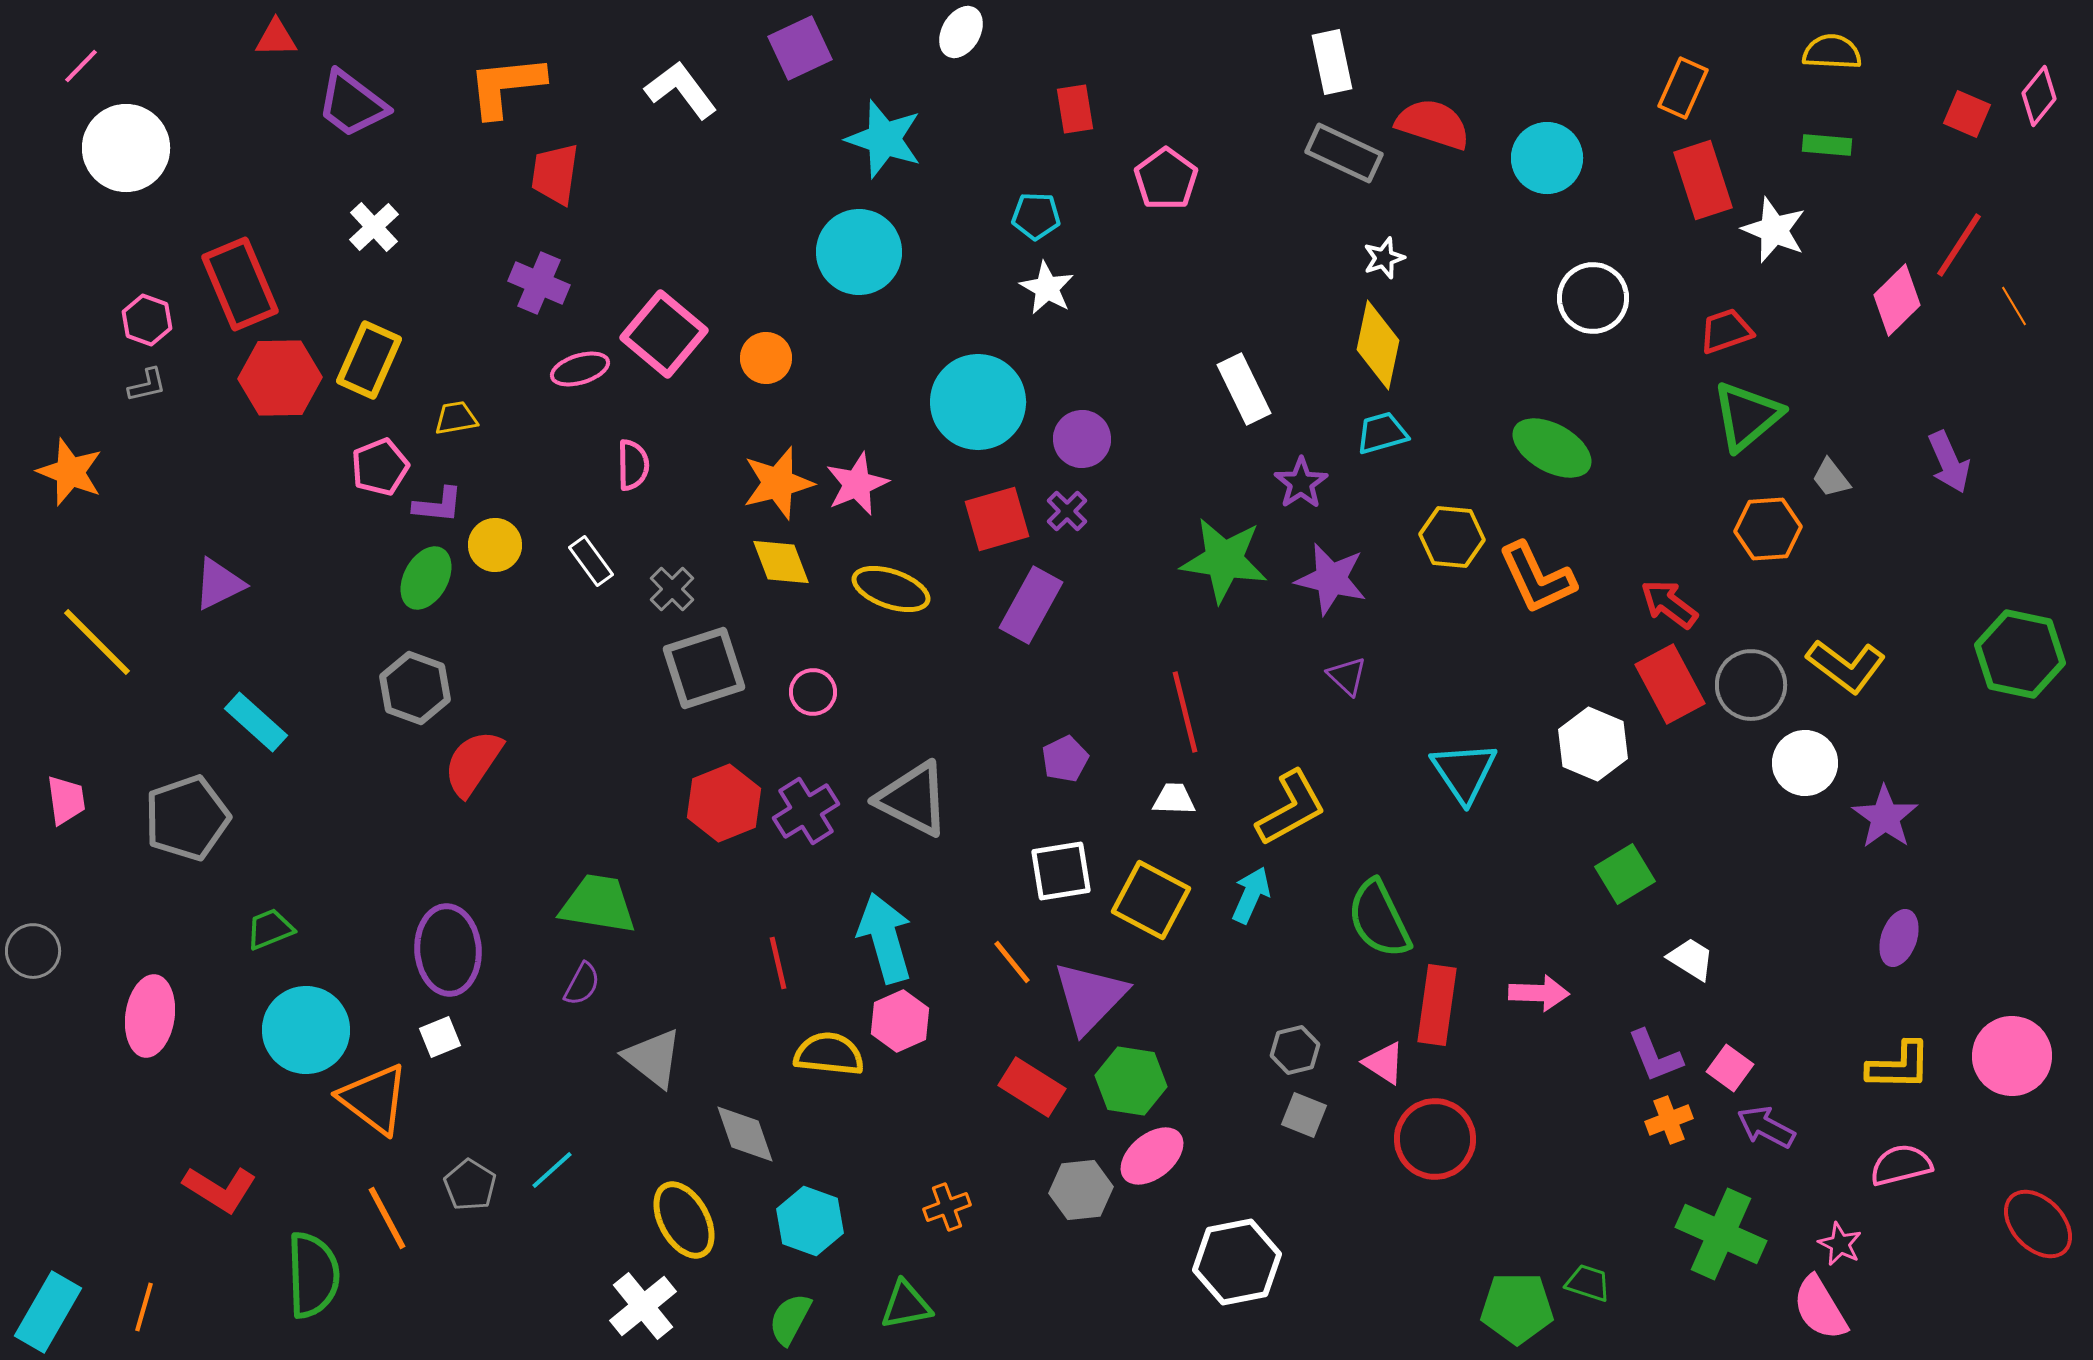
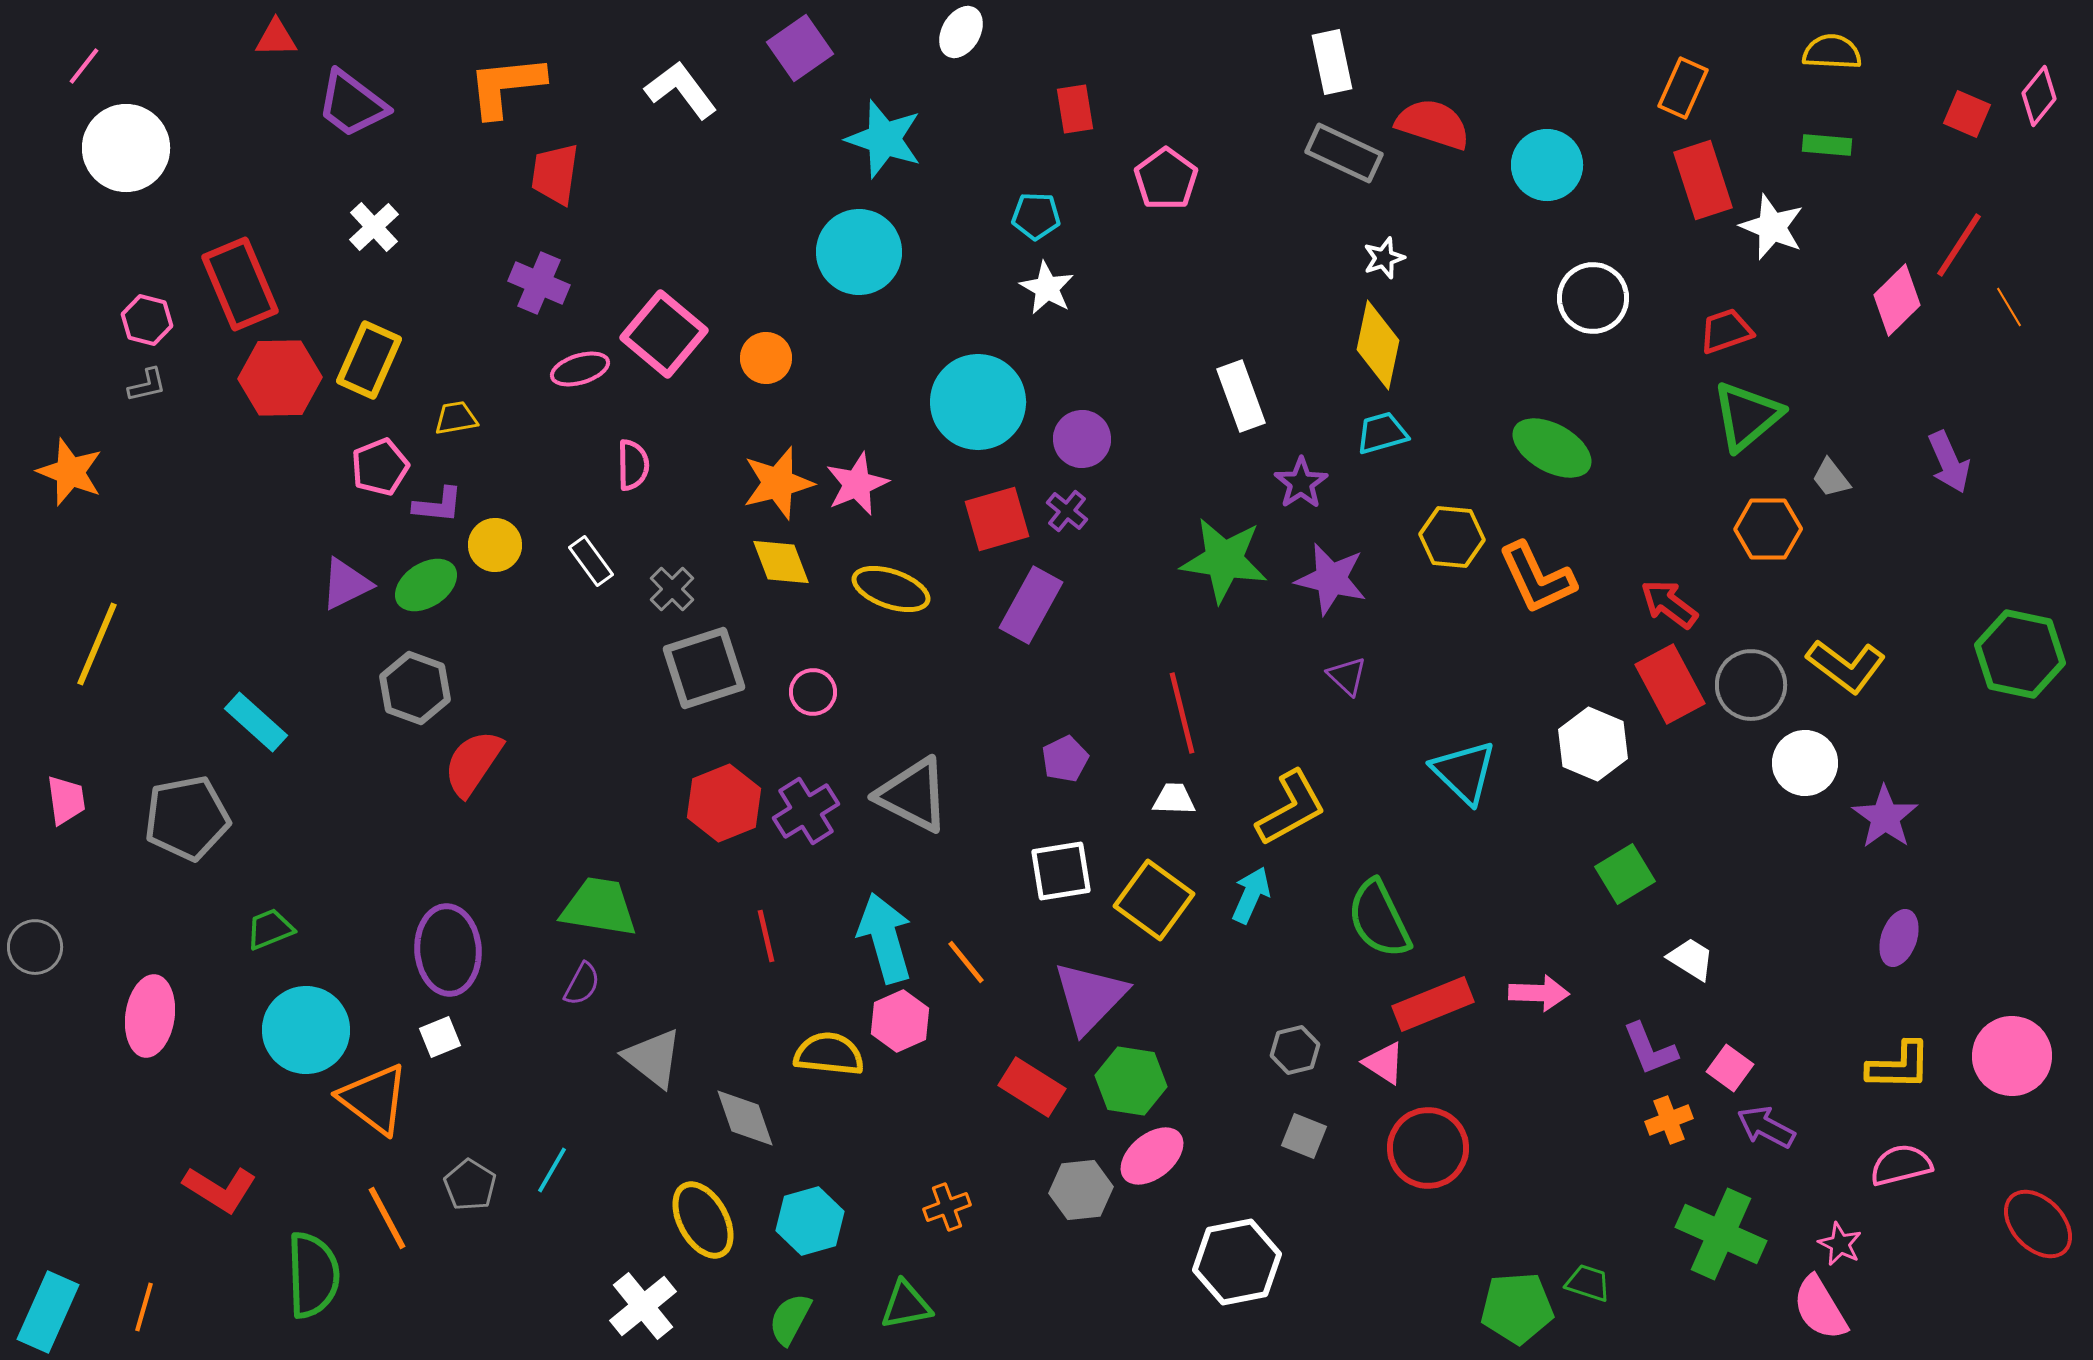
purple square at (800, 48): rotated 10 degrees counterclockwise
pink line at (81, 66): moved 3 px right; rotated 6 degrees counterclockwise
cyan circle at (1547, 158): moved 7 px down
white star at (1774, 230): moved 2 px left, 3 px up
orange line at (2014, 306): moved 5 px left, 1 px down
pink hexagon at (147, 320): rotated 6 degrees counterclockwise
white rectangle at (1244, 389): moved 3 px left, 7 px down; rotated 6 degrees clockwise
purple cross at (1067, 511): rotated 6 degrees counterclockwise
orange hexagon at (1768, 529): rotated 4 degrees clockwise
green ellipse at (426, 578): moved 7 px down; rotated 28 degrees clockwise
purple triangle at (219, 584): moved 127 px right
yellow line at (97, 642): moved 2 px down; rotated 68 degrees clockwise
red line at (1185, 712): moved 3 px left, 1 px down
cyan triangle at (1464, 772): rotated 12 degrees counterclockwise
gray triangle at (913, 799): moved 4 px up
gray pentagon at (187, 818): rotated 8 degrees clockwise
yellow square at (1151, 900): moved 3 px right; rotated 8 degrees clockwise
green trapezoid at (598, 904): moved 1 px right, 3 px down
gray circle at (33, 951): moved 2 px right, 4 px up
orange line at (1012, 962): moved 46 px left
red line at (778, 963): moved 12 px left, 27 px up
red rectangle at (1437, 1005): moved 4 px left, 1 px up; rotated 60 degrees clockwise
purple L-shape at (1655, 1056): moved 5 px left, 7 px up
gray square at (1304, 1115): moved 21 px down
gray diamond at (745, 1134): moved 16 px up
red circle at (1435, 1139): moved 7 px left, 9 px down
cyan line at (552, 1170): rotated 18 degrees counterclockwise
yellow ellipse at (684, 1220): moved 19 px right
cyan hexagon at (810, 1221): rotated 24 degrees clockwise
green pentagon at (1517, 1308): rotated 4 degrees counterclockwise
cyan rectangle at (48, 1312): rotated 6 degrees counterclockwise
